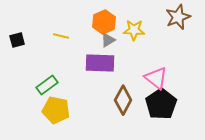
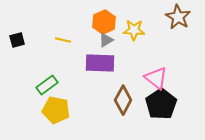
brown star: rotated 20 degrees counterclockwise
yellow line: moved 2 px right, 4 px down
gray triangle: moved 2 px left
